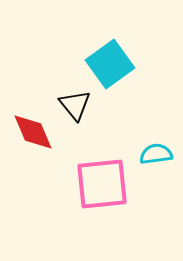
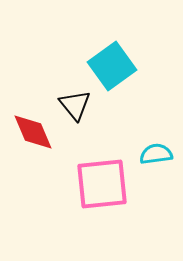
cyan square: moved 2 px right, 2 px down
